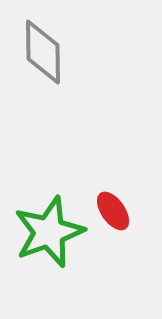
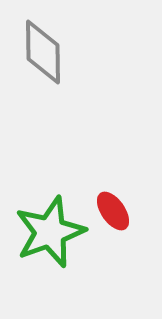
green star: moved 1 px right
